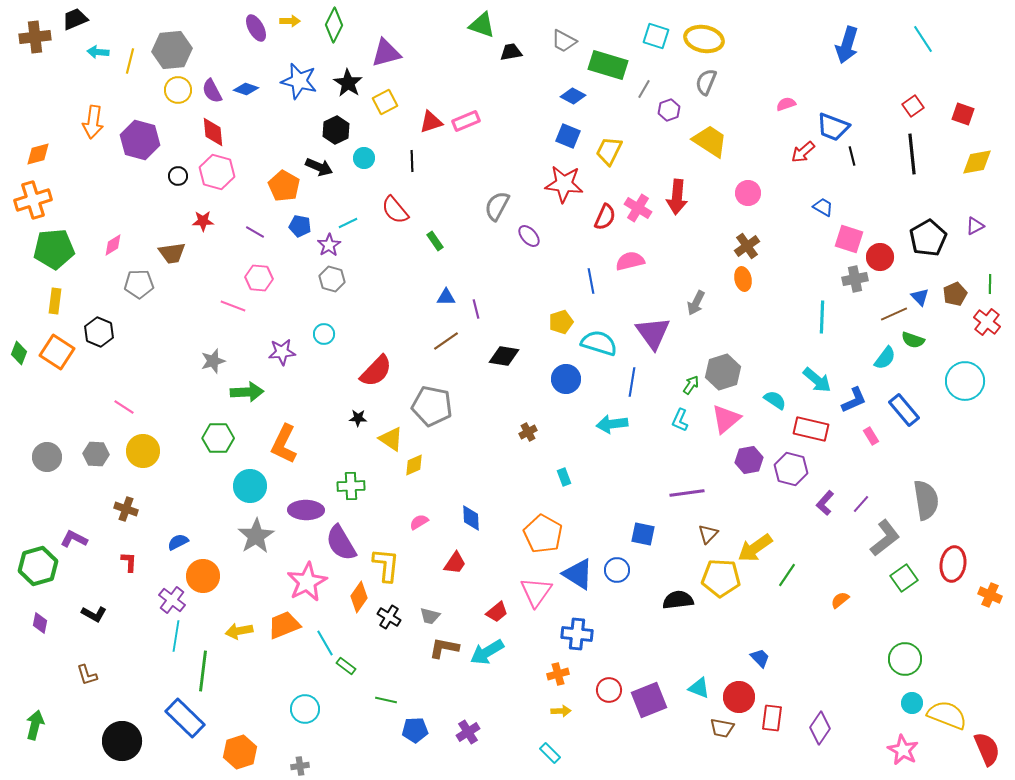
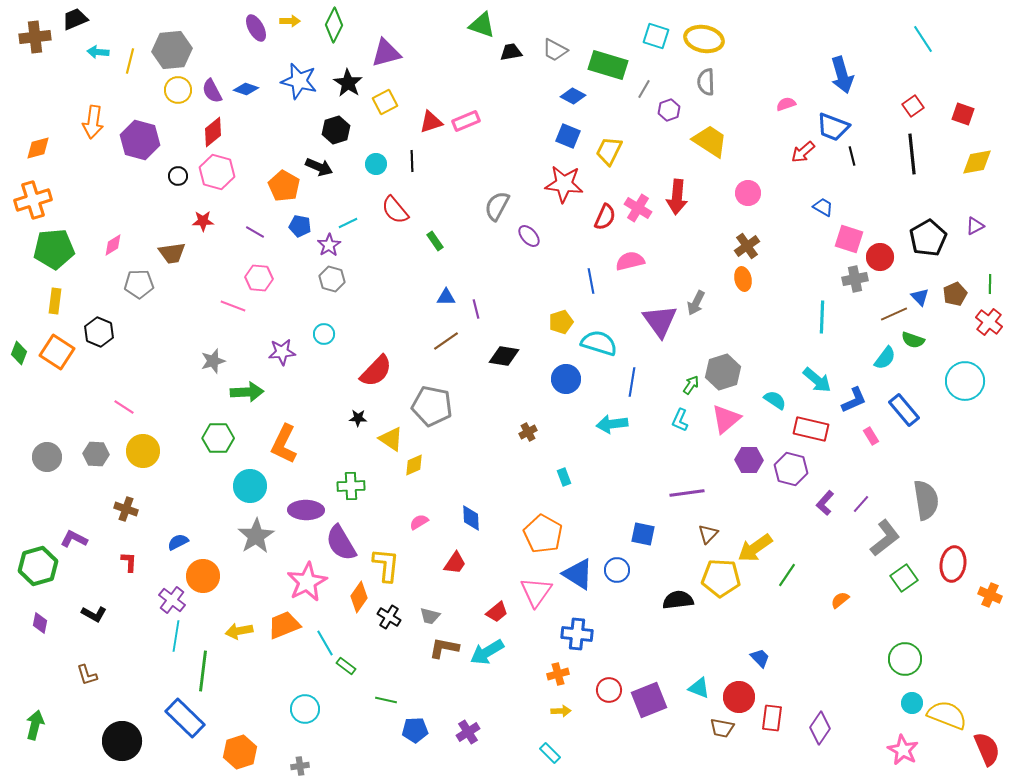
gray trapezoid at (564, 41): moved 9 px left, 9 px down
blue arrow at (847, 45): moved 5 px left, 30 px down; rotated 33 degrees counterclockwise
gray semicircle at (706, 82): rotated 24 degrees counterclockwise
black hexagon at (336, 130): rotated 8 degrees clockwise
red diamond at (213, 132): rotated 56 degrees clockwise
orange diamond at (38, 154): moved 6 px up
cyan circle at (364, 158): moved 12 px right, 6 px down
red cross at (987, 322): moved 2 px right
purple triangle at (653, 333): moved 7 px right, 12 px up
purple hexagon at (749, 460): rotated 12 degrees clockwise
